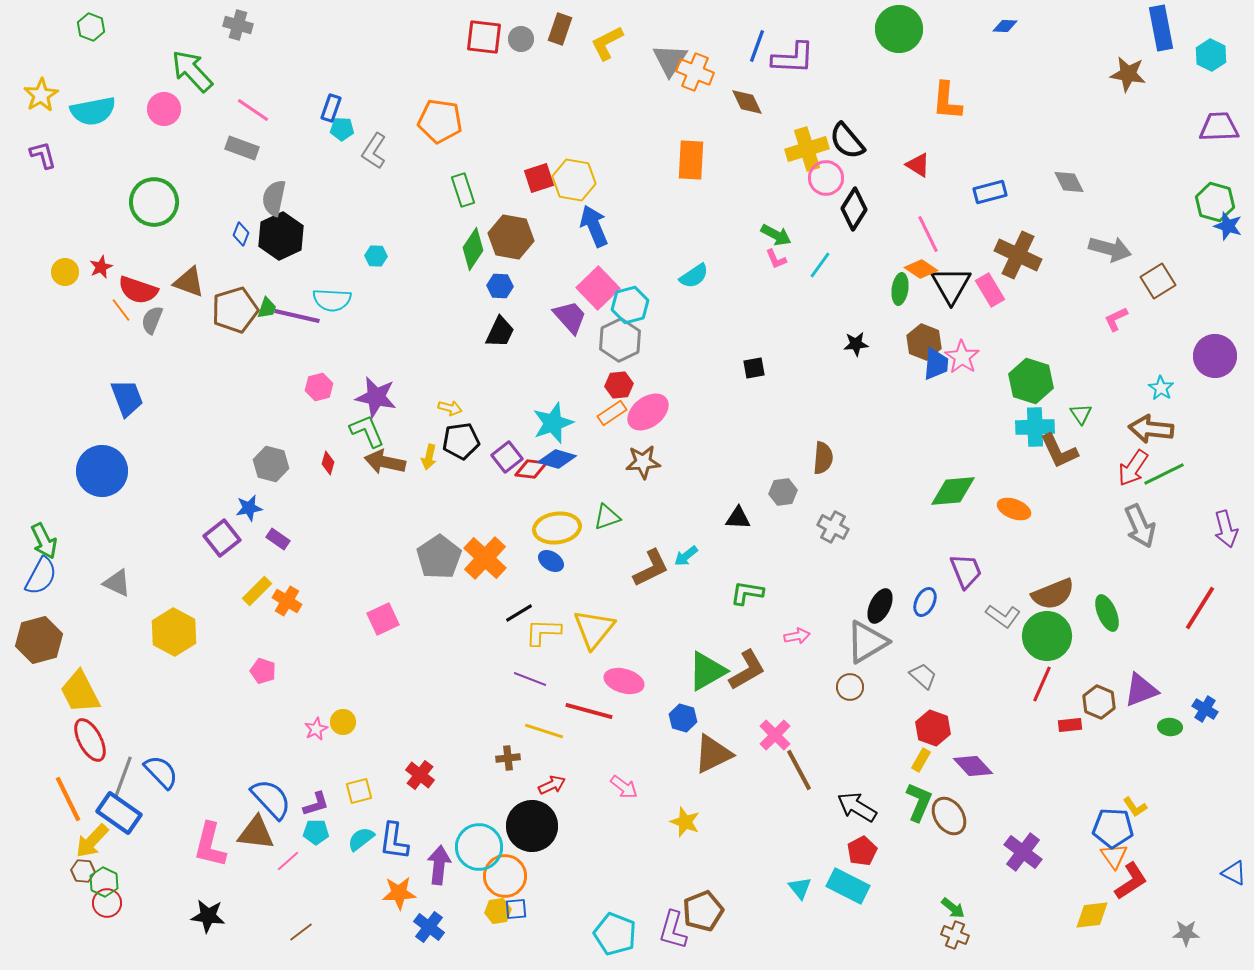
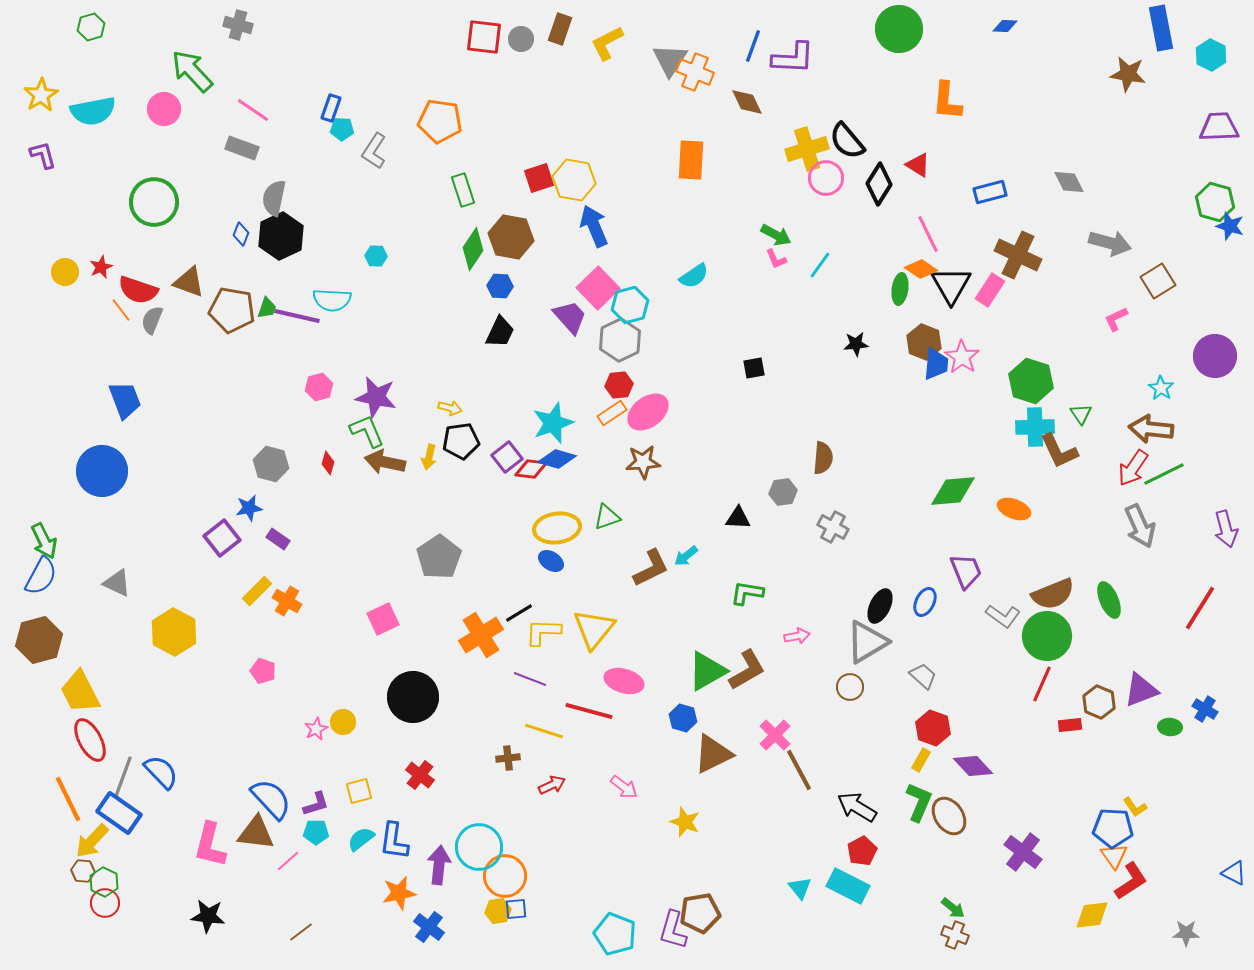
green hexagon at (91, 27): rotated 24 degrees clockwise
blue line at (757, 46): moved 4 px left
black diamond at (854, 209): moved 25 px right, 25 px up
blue star at (1228, 226): moved 2 px right
gray arrow at (1110, 249): moved 6 px up
pink rectangle at (990, 290): rotated 64 degrees clockwise
brown pentagon at (235, 310): moved 3 px left; rotated 27 degrees clockwise
blue trapezoid at (127, 398): moved 2 px left, 2 px down
orange cross at (485, 558): moved 4 px left, 77 px down; rotated 15 degrees clockwise
green ellipse at (1107, 613): moved 2 px right, 13 px up
black circle at (532, 826): moved 119 px left, 129 px up
orange star at (399, 893): rotated 8 degrees counterclockwise
red circle at (107, 903): moved 2 px left
brown pentagon at (703, 911): moved 3 px left, 2 px down; rotated 12 degrees clockwise
